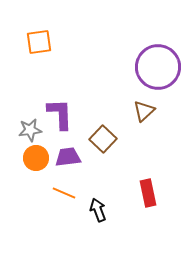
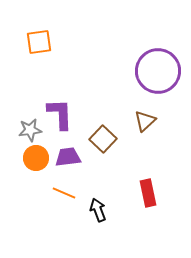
purple circle: moved 4 px down
brown triangle: moved 1 px right, 10 px down
